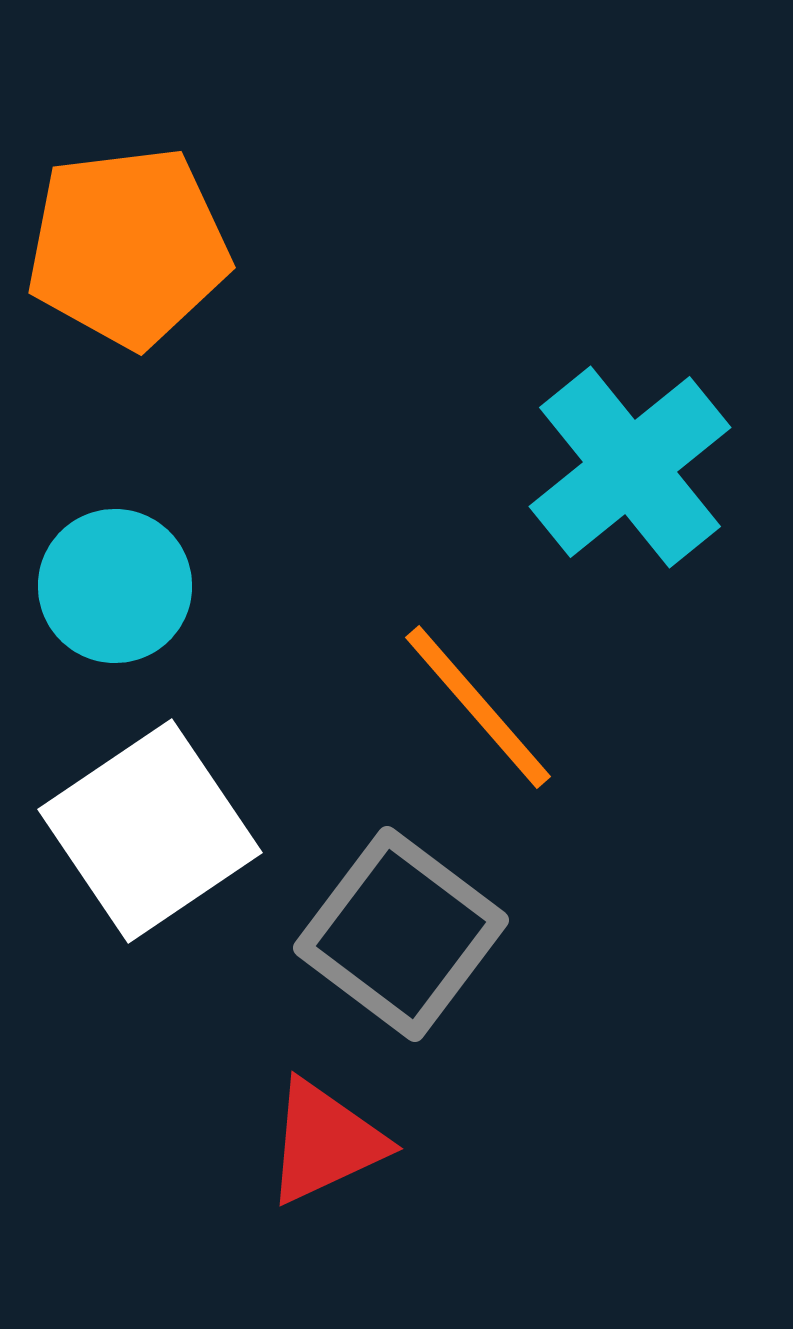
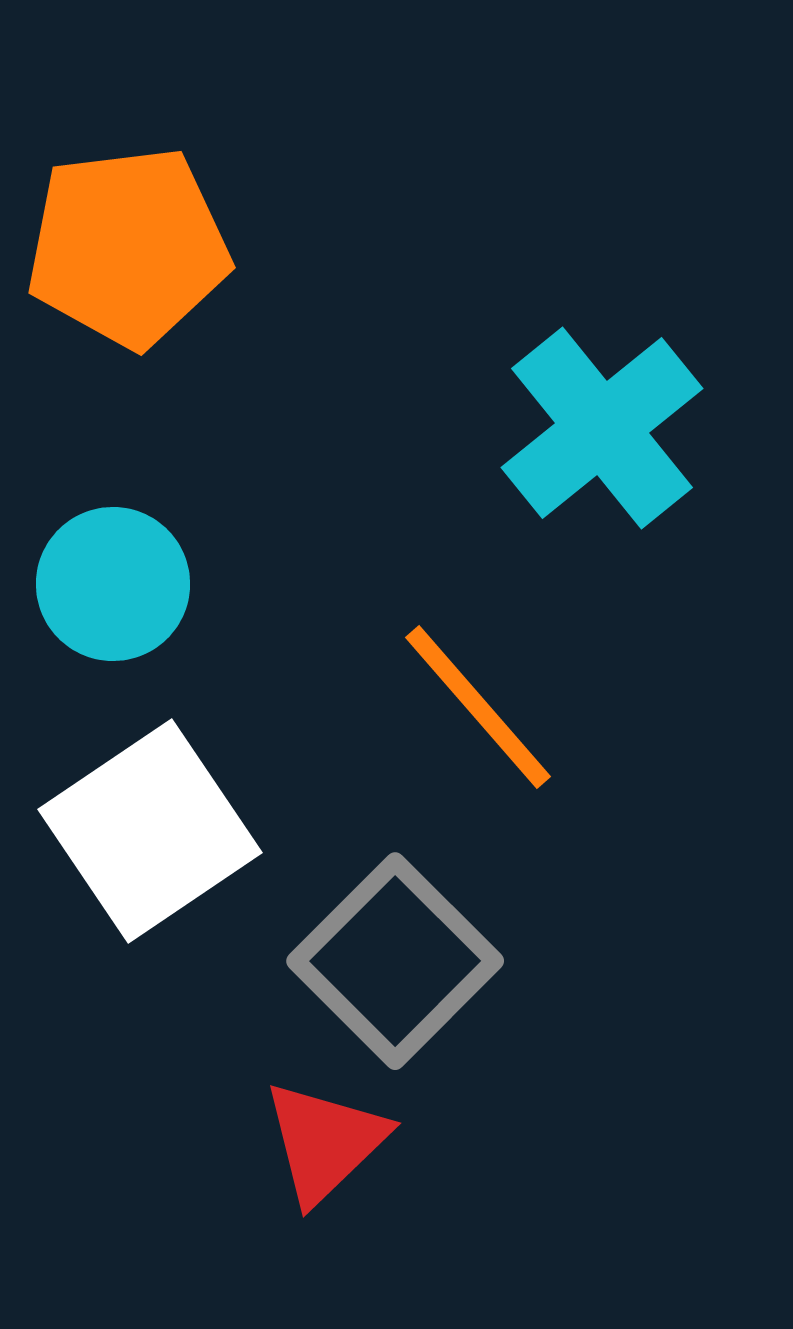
cyan cross: moved 28 px left, 39 px up
cyan circle: moved 2 px left, 2 px up
gray square: moved 6 px left, 27 px down; rotated 8 degrees clockwise
red triangle: rotated 19 degrees counterclockwise
